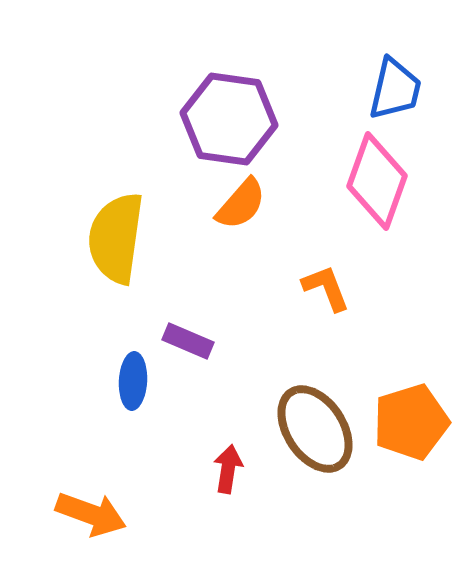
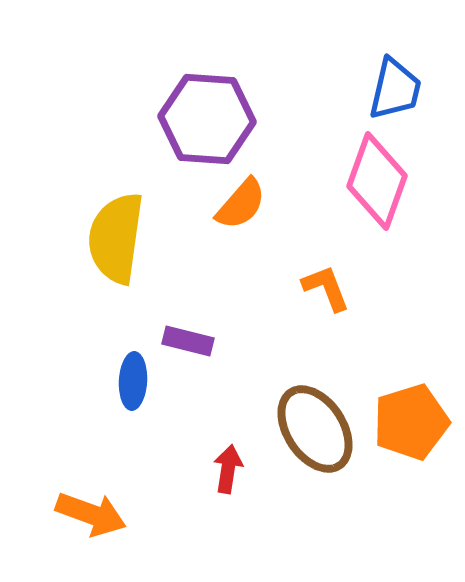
purple hexagon: moved 22 px left; rotated 4 degrees counterclockwise
purple rectangle: rotated 9 degrees counterclockwise
